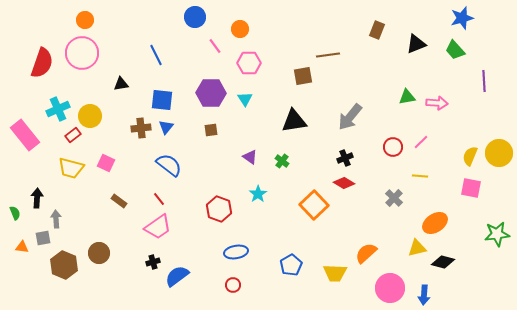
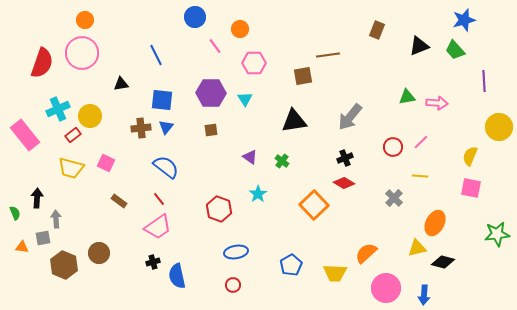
blue star at (462, 18): moved 2 px right, 2 px down
black triangle at (416, 44): moved 3 px right, 2 px down
pink hexagon at (249, 63): moved 5 px right
yellow circle at (499, 153): moved 26 px up
blue semicircle at (169, 165): moved 3 px left, 2 px down
orange ellipse at (435, 223): rotated 30 degrees counterclockwise
blue semicircle at (177, 276): rotated 65 degrees counterclockwise
pink circle at (390, 288): moved 4 px left
